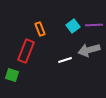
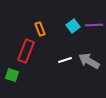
gray arrow: moved 11 px down; rotated 45 degrees clockwise
